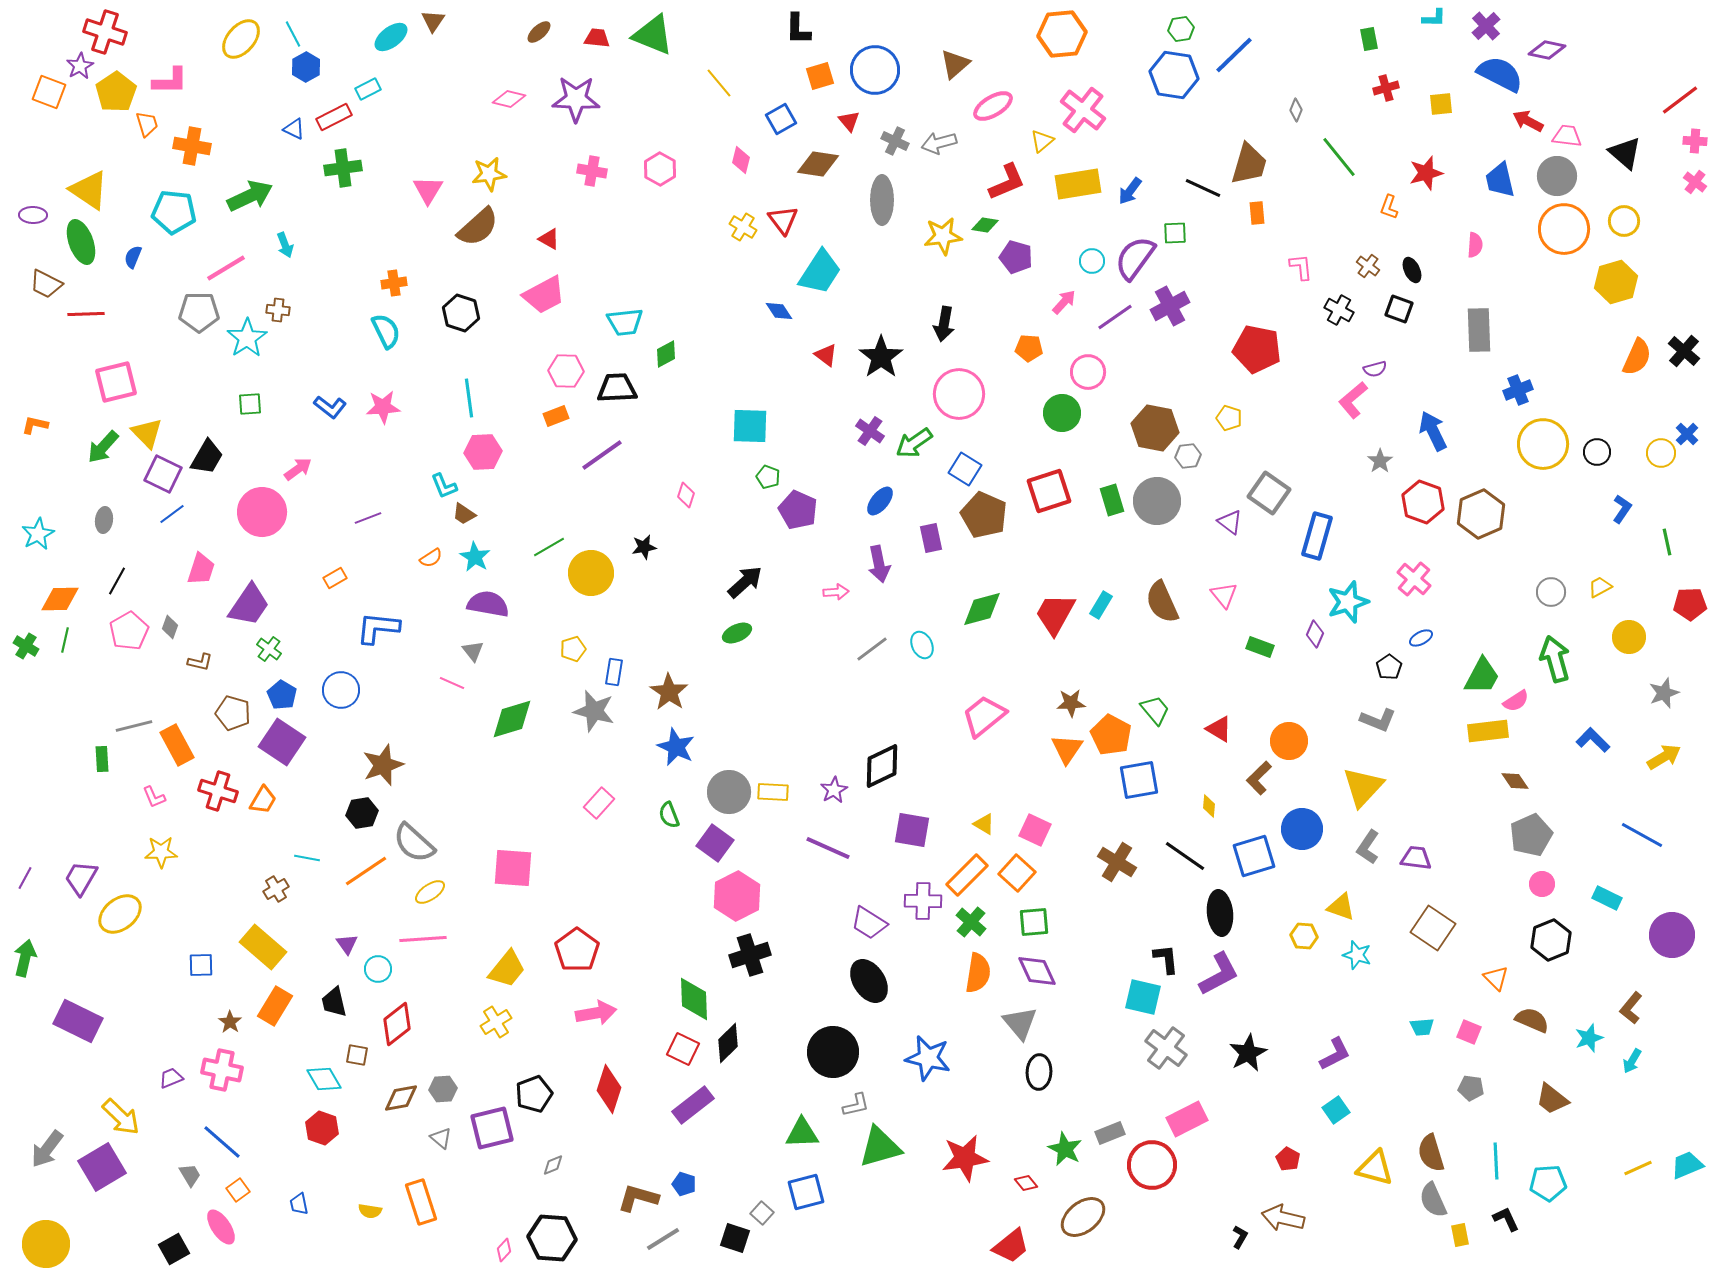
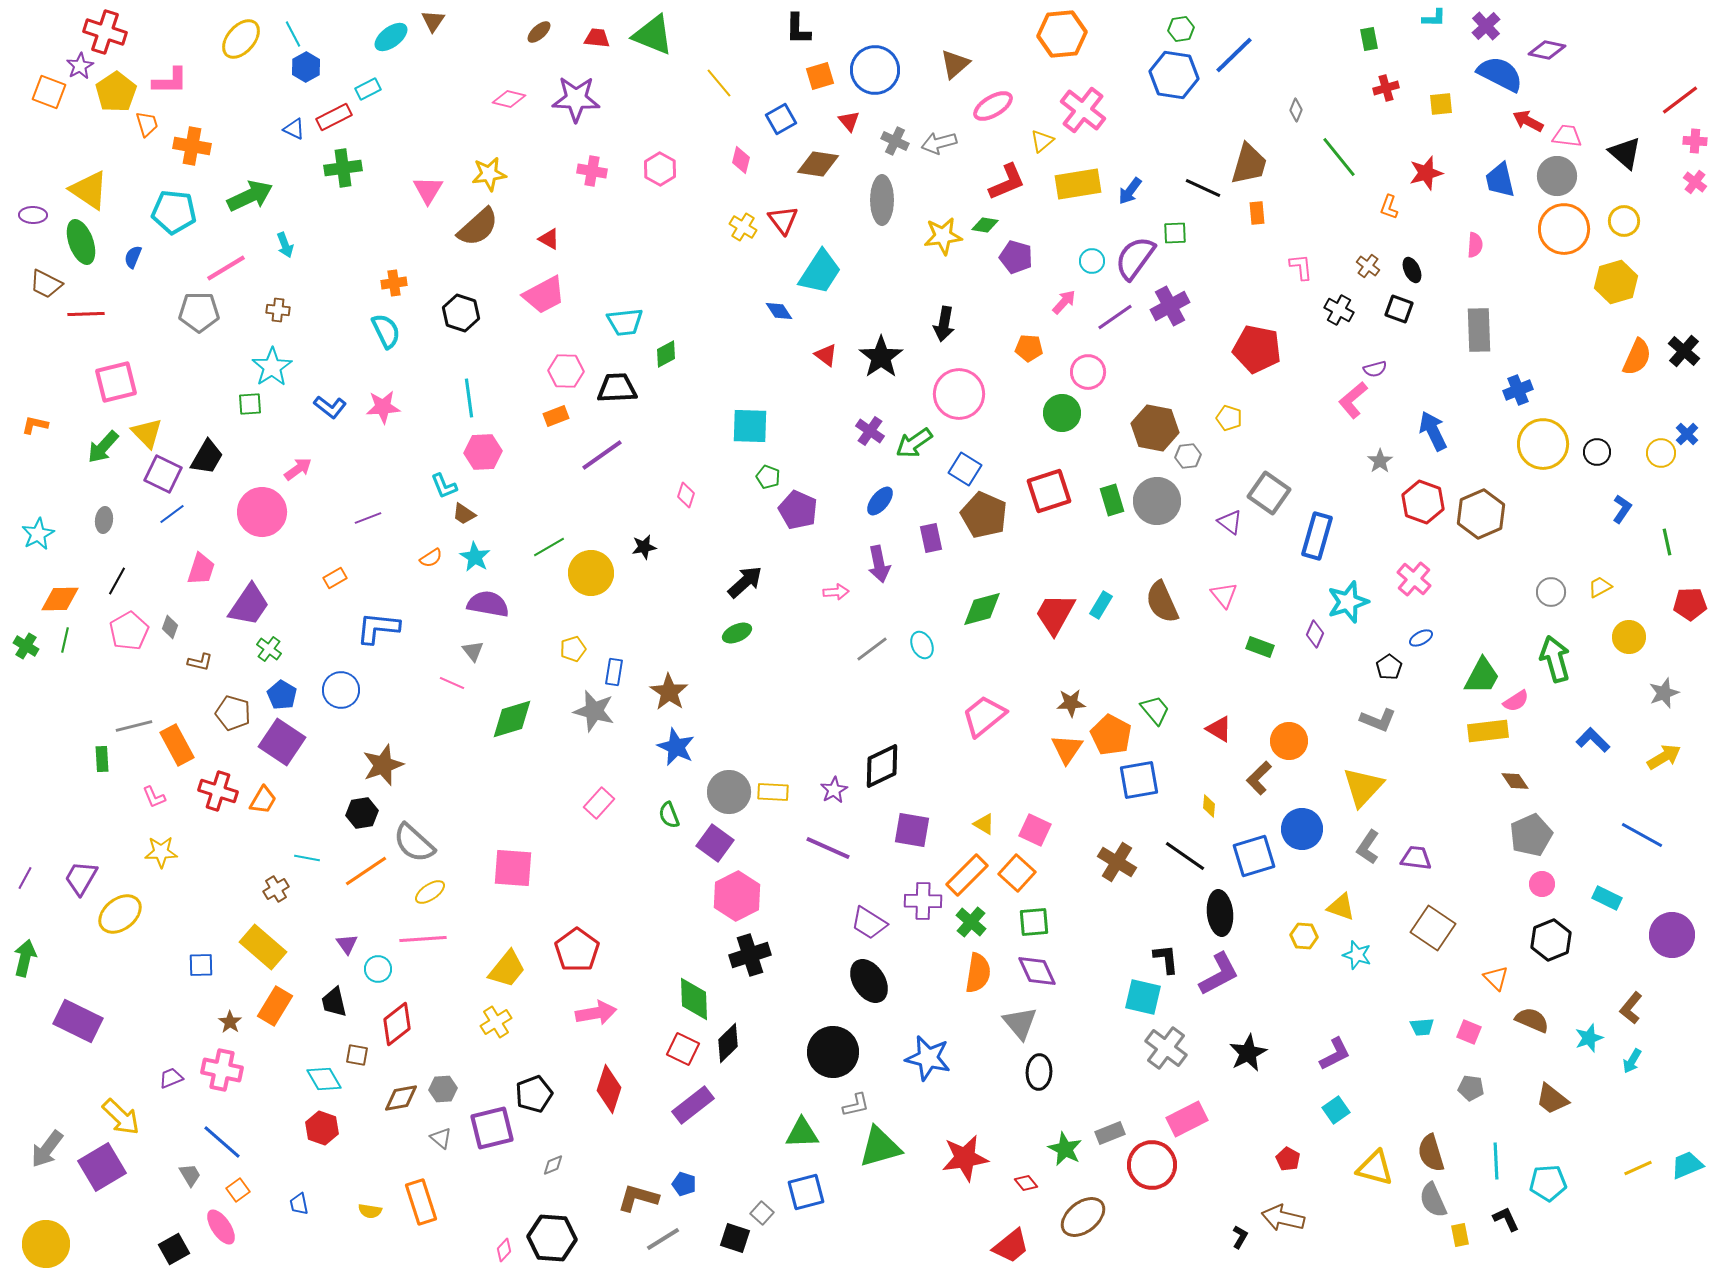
cyan star at (247, 338): moved 25 px right, 29 px down
